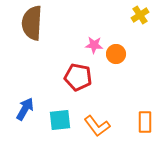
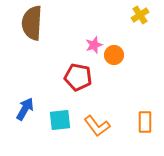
pink star: rotated 24 degrees counterclockwise
orange circle: moved 2 px left, 1 px down
